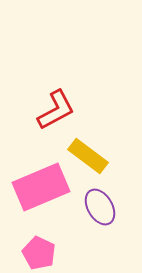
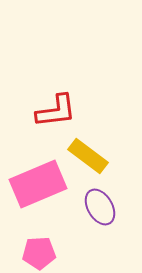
red L-shape: moved 1 px down; rotated 21 degrees clockwise
pink rectangle: moved 3 px left, 3 px up
pink pentagon: rotated 28 degrees counterclockwise
